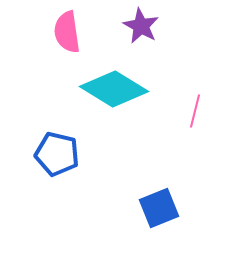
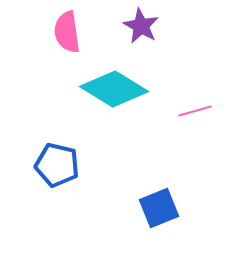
pink line: rotated 60 degrees clockwise
blue pentagon: moved 11 px down
